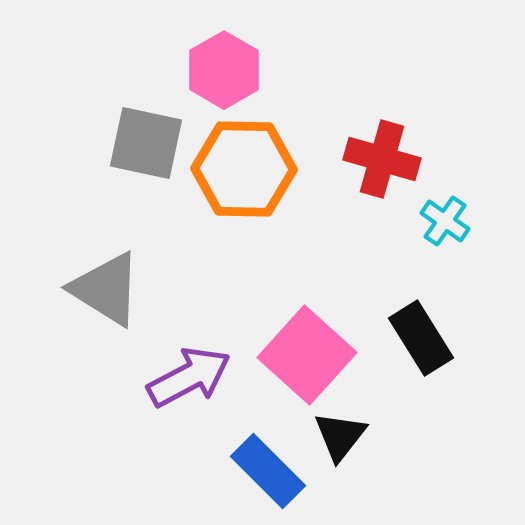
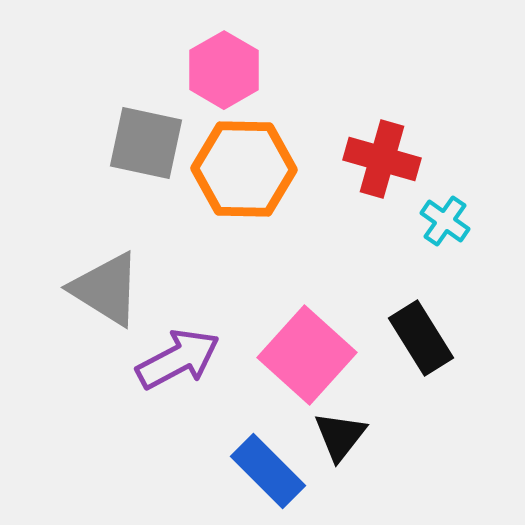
purple arrow: moved 11 px left, 18 px up
